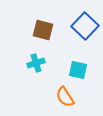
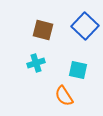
orange semicircle: moved 1 px left, 1 px up
